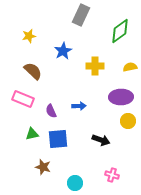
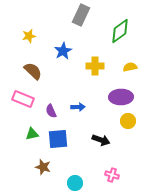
blue arrow: moved 1 px left, 1 px down
